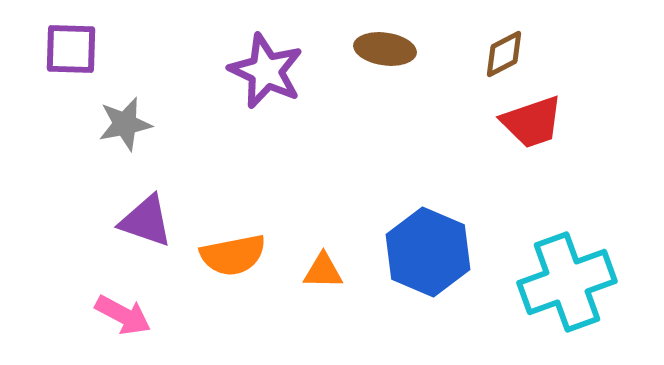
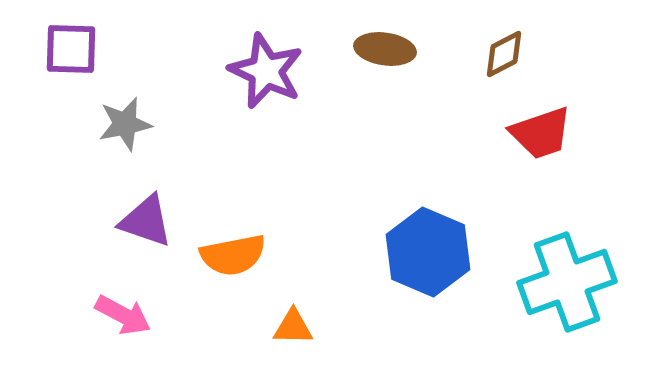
red trapezoid: moved 9 px right, 11 px down
orange triangle: moved 30 px left, 56 px down
